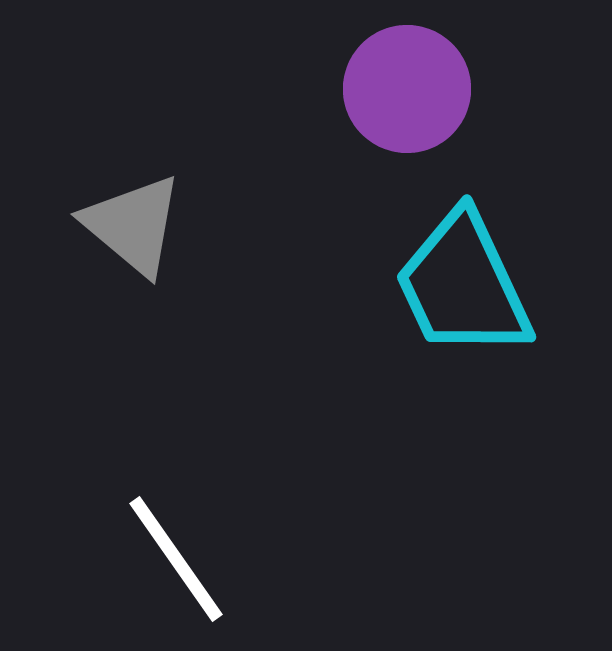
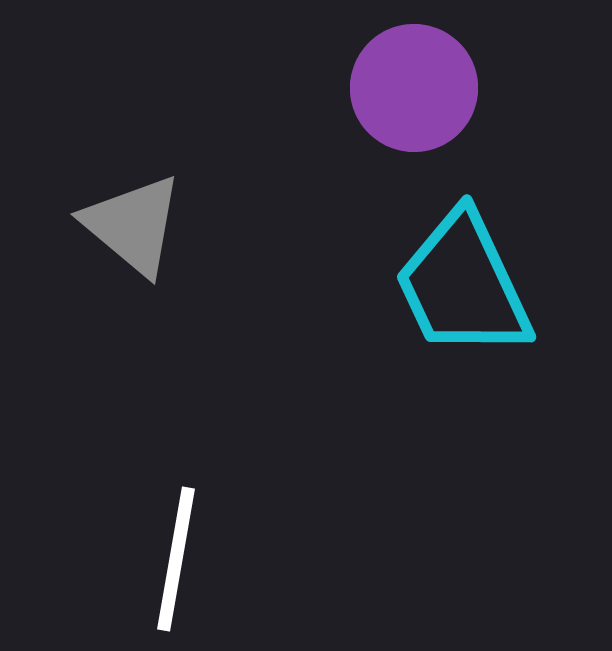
purple circle: moved 7 px right, 1 px up
white line: rotated 45 degrees clockwise
